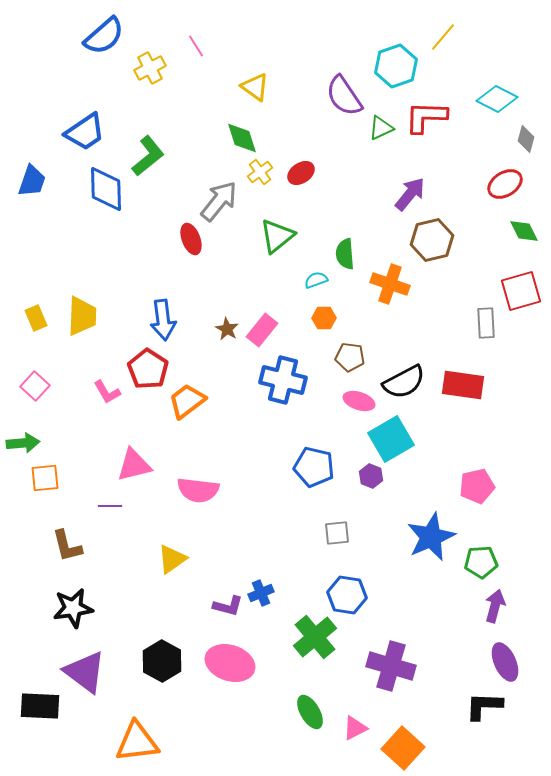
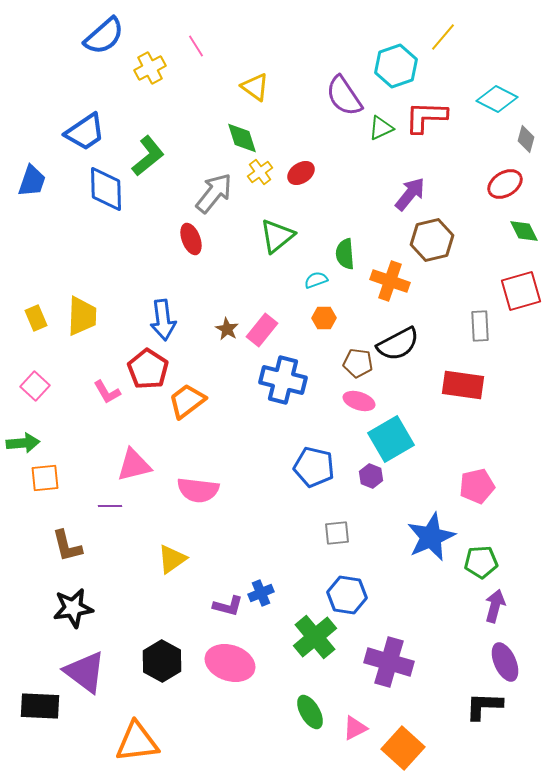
gray arrow at (219, 201): moved 5 px left, 8 px up
orange cross at (390, 284): moved 3 px up
gray rectangle at (486, 323): moved 6 px left, 3 px down
brown pentagon at (350, 357): moved 8 px right, 6 px down
black semicircle at (404, 382): moved 6 px left, 38 px up
purple cross at (391, 666): moved 2 px left, 4 px up
